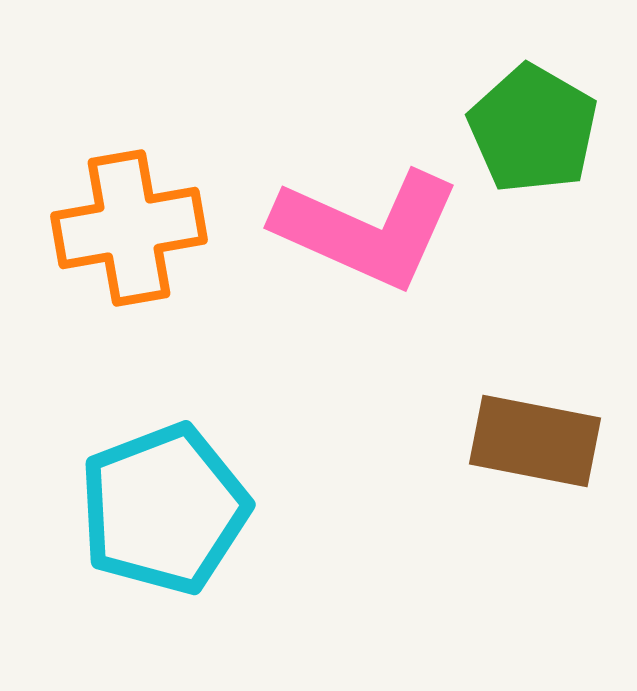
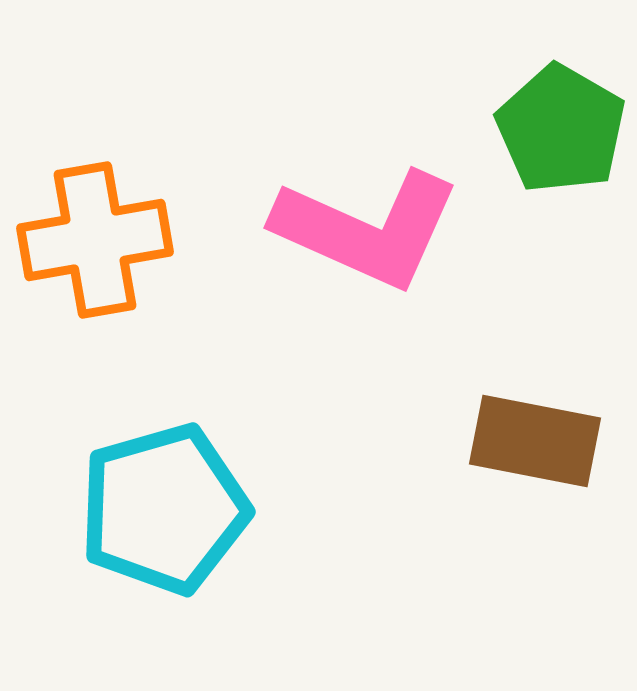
green pentagon: moved 28 px right
orange cross: moved 34 px left, 12 px down
cyan pentagon: rotated 5 degrees clockwise
